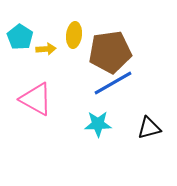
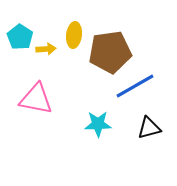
blue line: moved 22 px right, 3 px down
pink triangle: rotated 18 degrees counterclockwise
